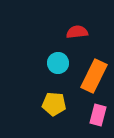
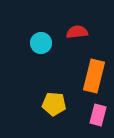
cyan circle: moved 17 px left, 20 px up
orange rectangle: rotated 12 degrees counterclockwise
